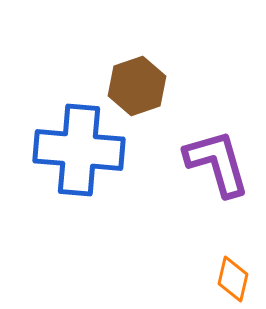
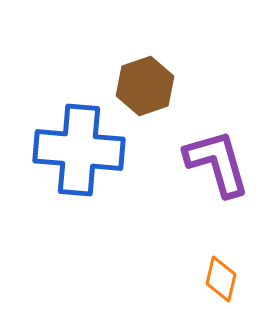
brown hexagon: moved 8 px right
orange diamond: moved 12 px left
